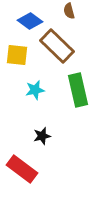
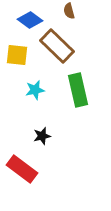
blue diamond: moved 1 px up
